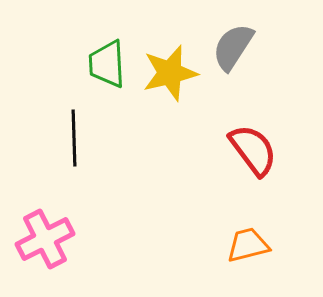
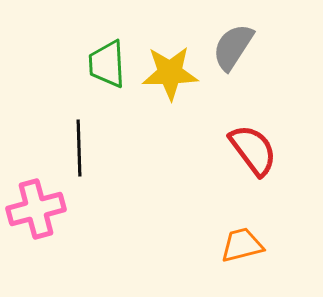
yellow star: rotated 12 degrees clockwise
black line: moved 5 px right, 10 px down
pink cross: moved 9 px left, 30 px up; rotated 12 degrees clockwise
orange trapezoid: moved 6 px left
